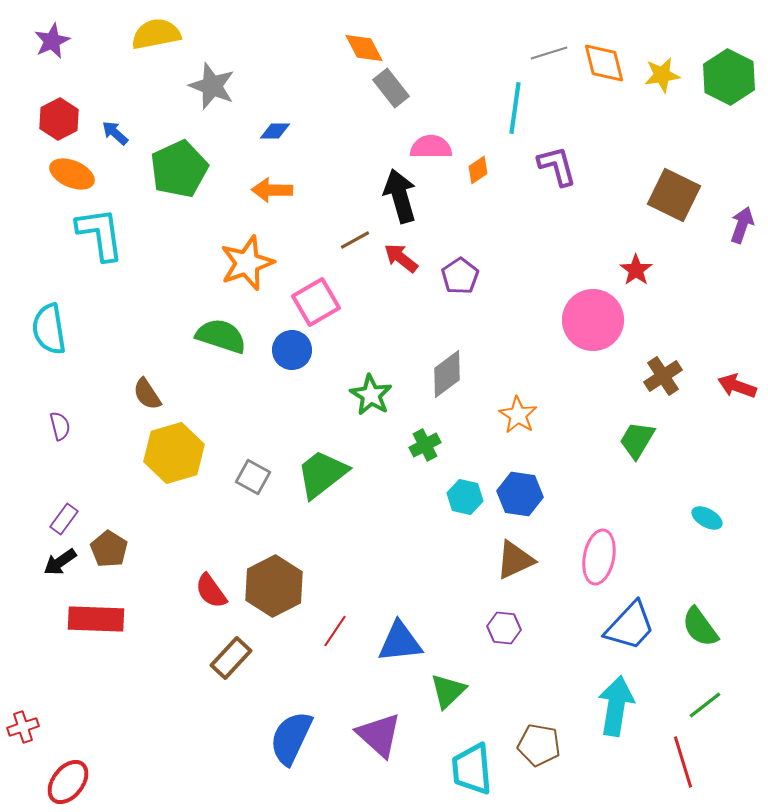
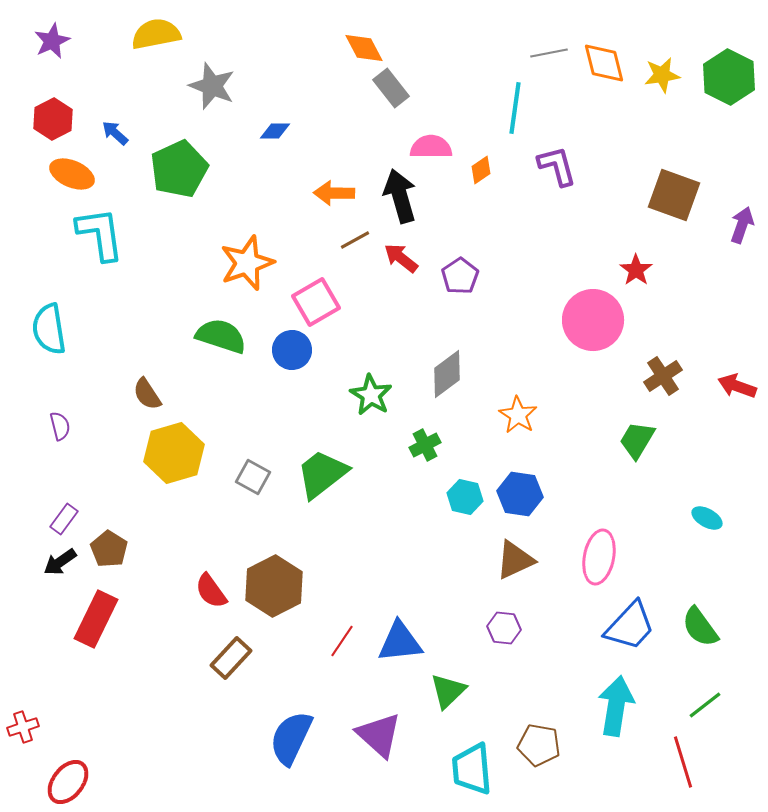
gray line at (549, 53): rotated 6 degrees clockwise
red hexagon at (59, 119): moved 6 px left
orange diamond at (478, 170): moved 3 px right
orange arrow at (272, 190): moved 62 px right, 3 px down
brown square at (674, 195): rotated 6 degrees counterclockwise
red rectangle at (96, 619): rotated 66 degrees counterclockwise
red line at (335, 631): moved 7 px right, 10 px down
